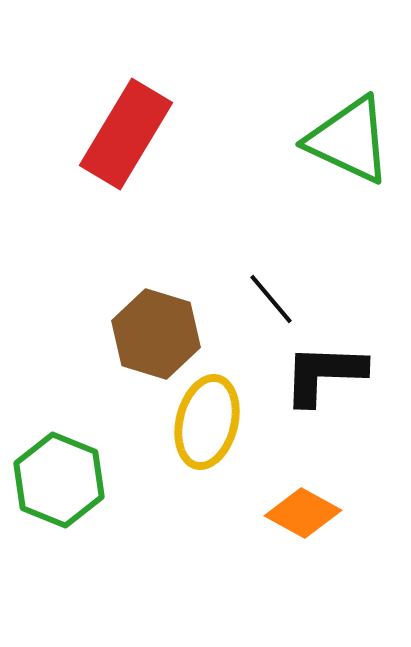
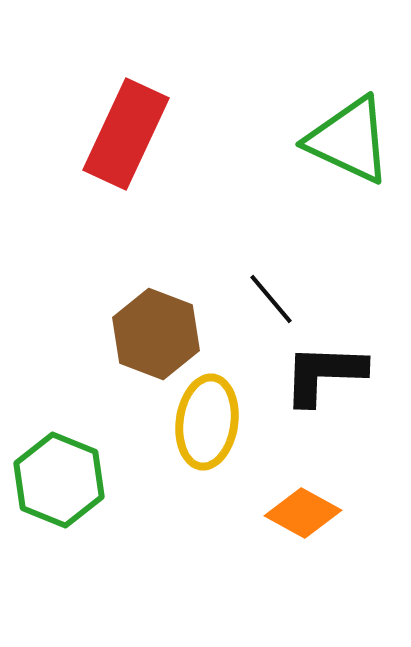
red rectangle: rotated 6 degrees counterclockwise
brown hexagon: rotated 4 degrees clockwise
yellow ellipse: rotated 6 degrees counterclockwise
